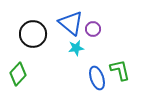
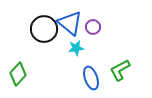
blue triangle: moved 1 px left
purple circle: moved 2 px up
black circle: moved 11 px right, 5 px up
green L-shape: rotated 105 degrees counterclockwise
blue ellipse: moved 6 px left
